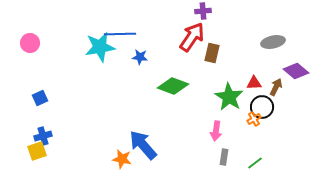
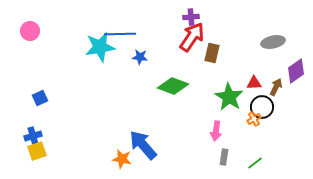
purple cross: moved 12 px left, 6 px down
pink circle: moved 12 px up
purple diamond: rotated 75 degrees counterclockwise
blue cross: moved 10 px left
